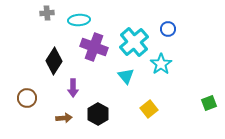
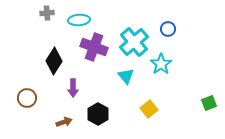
brown arrow: moved 4 px down; rotated 14 degrees counterclockwise
